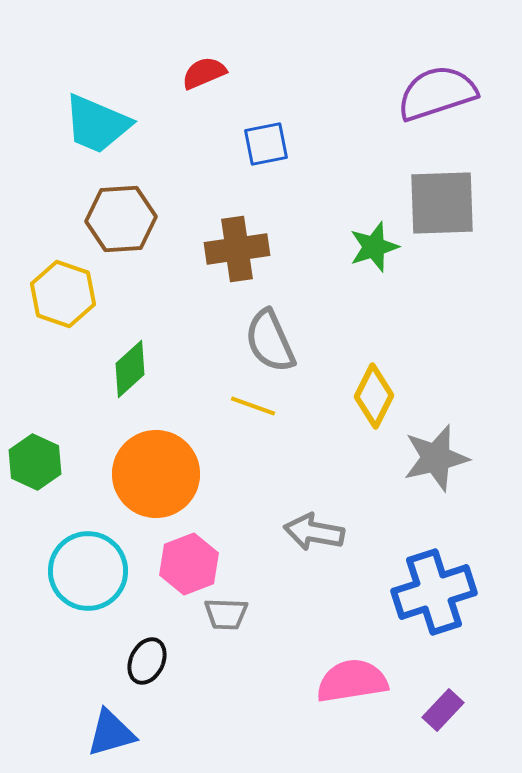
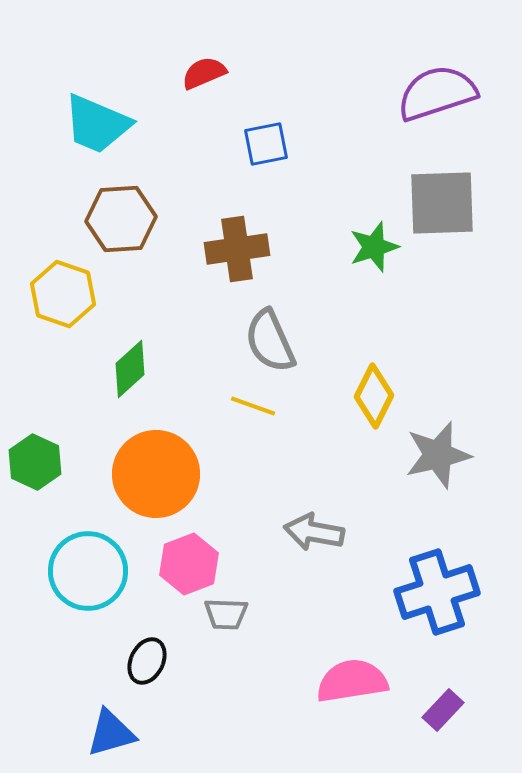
gray star: moved 2 px right, 3 px up
blue cross: moved 3 px right
